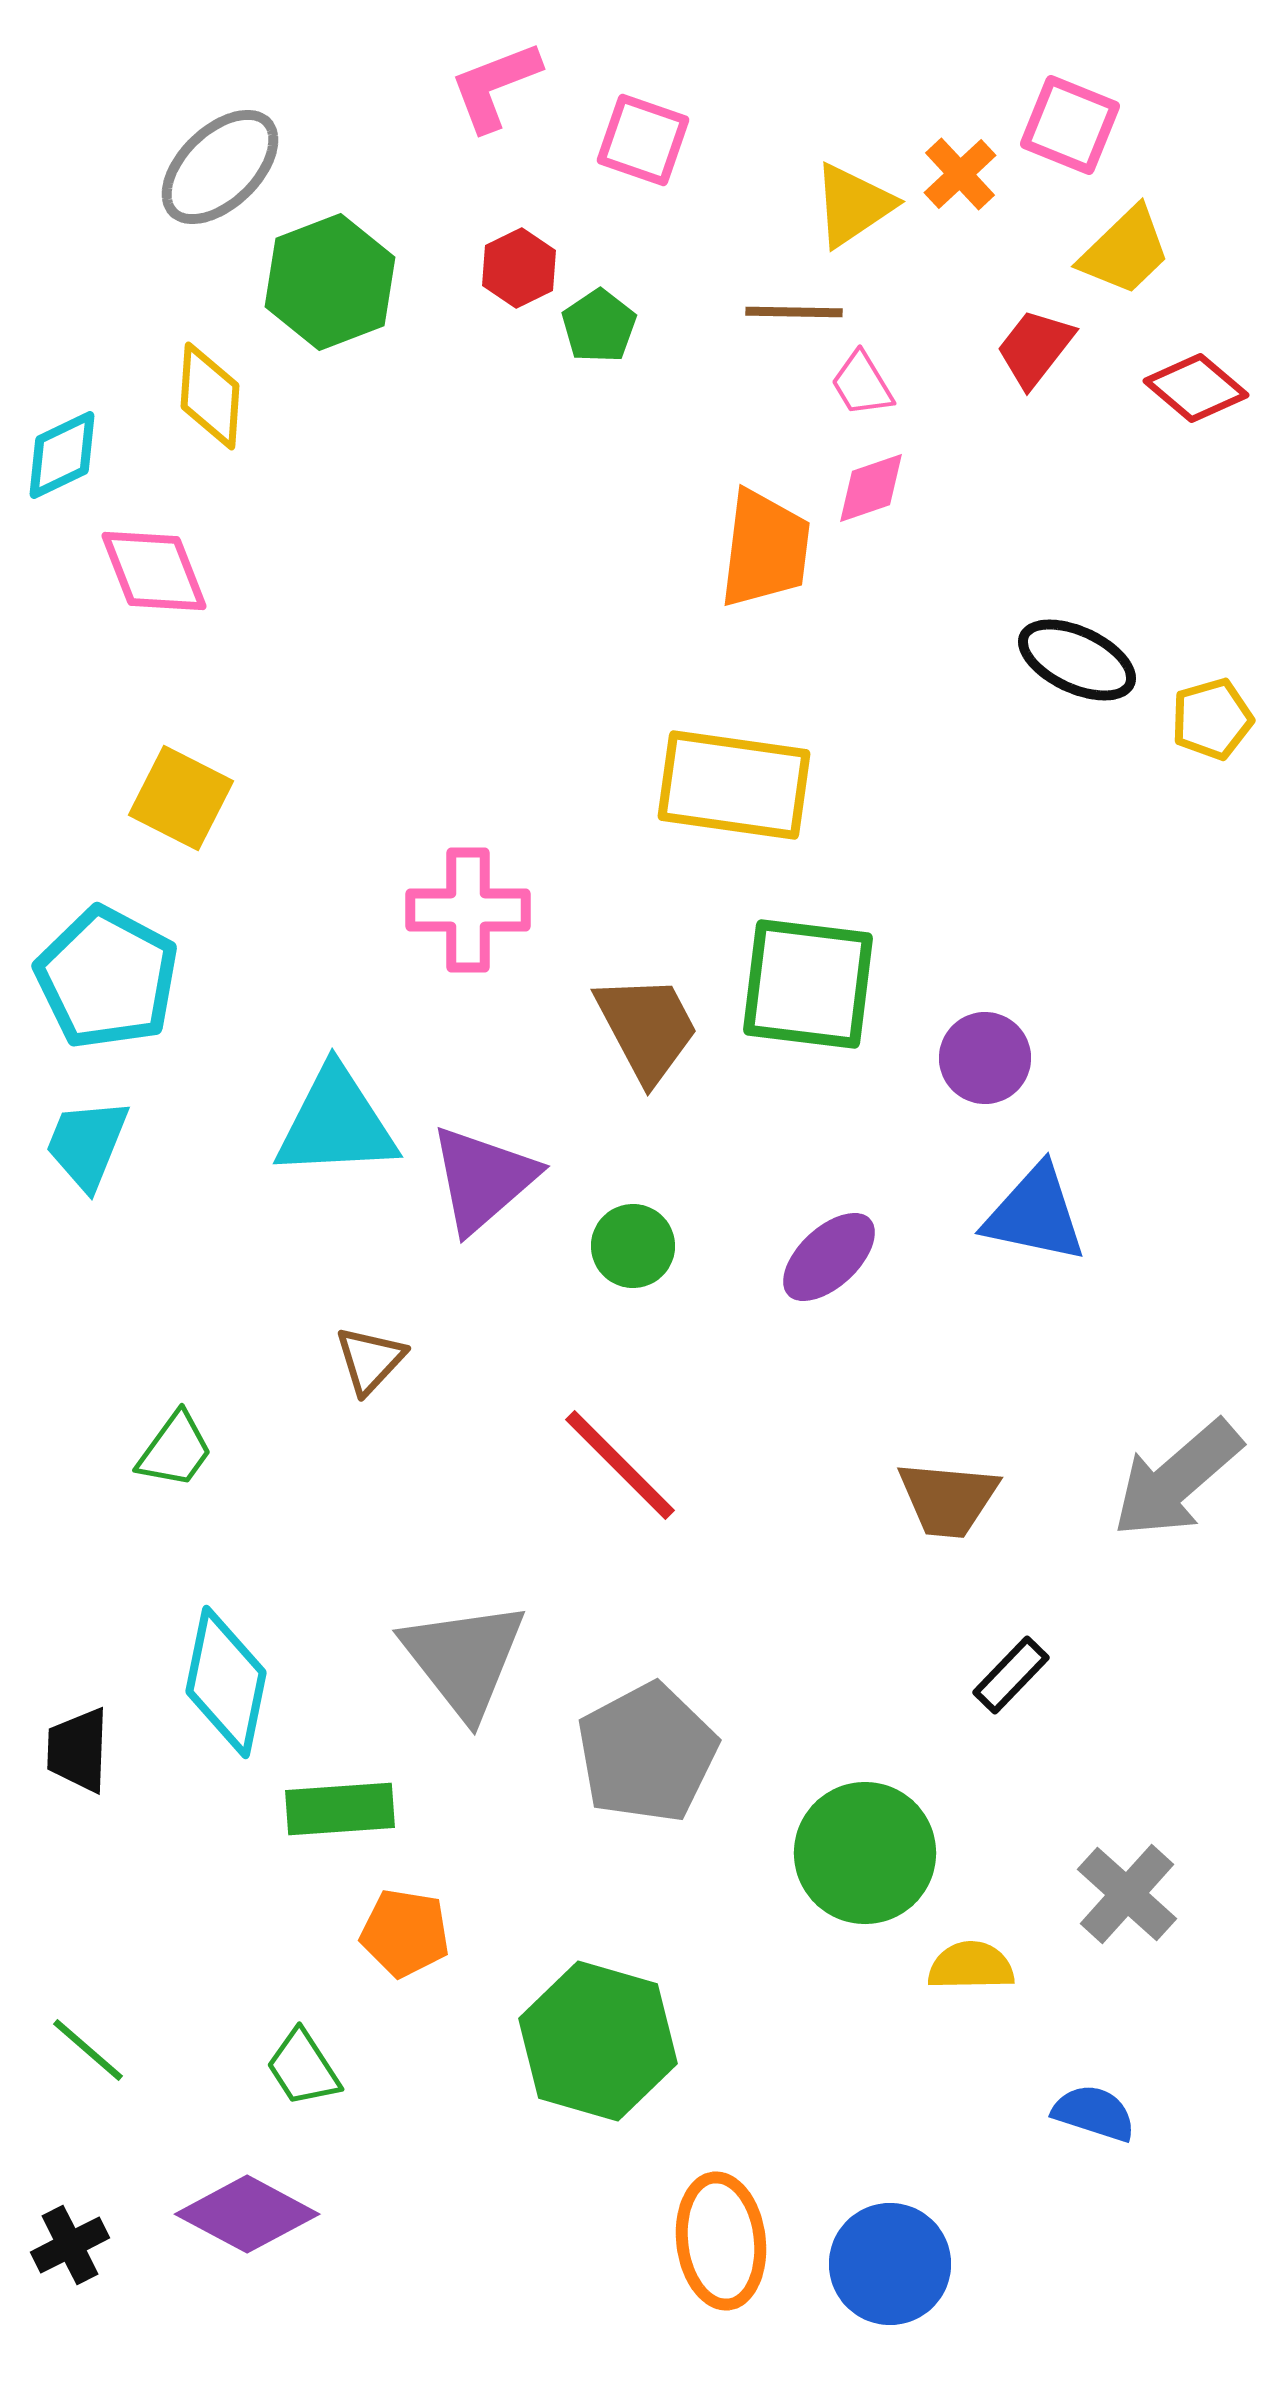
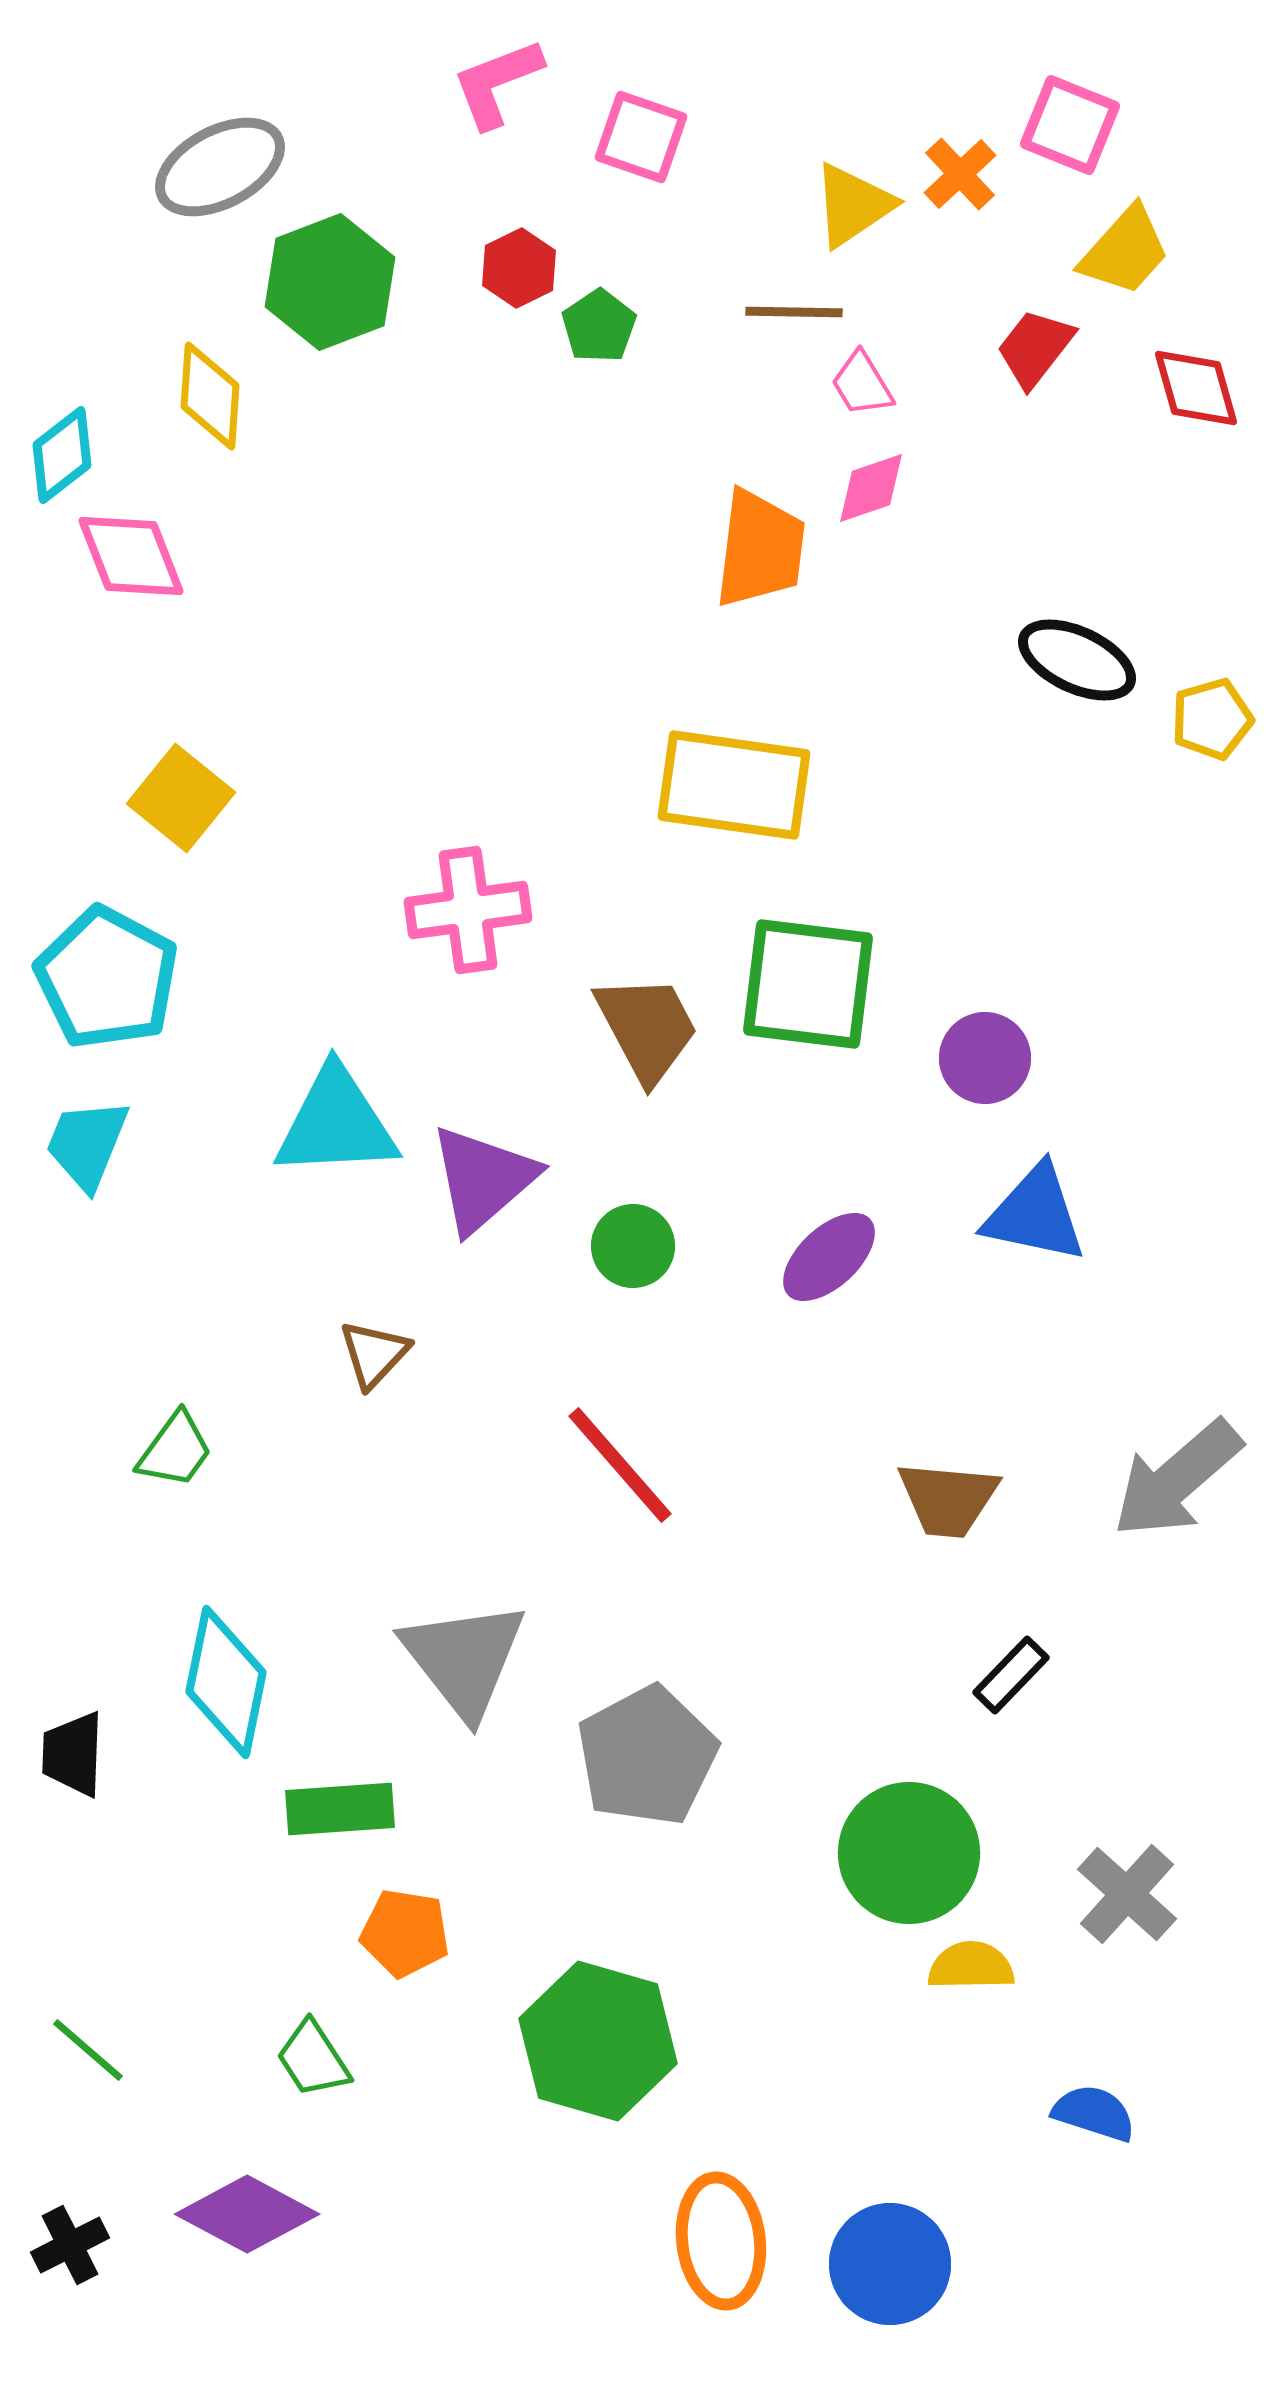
pink L-shape at (495, 86): moved 2 px right, 3 px up
pink square at (643, 140): moved 2 px left, 3 px up
gray ellipse at (220, 167): rotated 16 degrees clockwise
yellow trapezoid at (1125, 251): rotated 4 degrees counterclockwise
red diamond at (1196, 388): rotated 34 degrees clockwise
cyan diamond at (62, 455): rotated 12 degrees counterclockwise
orange trapezoid at (765, 549): moved 5 px left
pink diamond at (154, 571): moved 23 px left, 15 px up
yellow square at (181, 798): rotated 12 degrees clockwise
pink cross at (468, 910): rotated 8 degrees counterclockwise
brown triangle at (370, 1360): moved 4 px right, 6 px up
red line at (620, 1465): rotated 4 degrees clockwise
black trapezoid at (78, 1750): moved 5 px left, 4 px down
gray pentagon at (647, 1753): moved 3 px down
green circle at (865, 1853): moved 44 px right
green trapezoid at (303, 2068): moved 10 px right, 9 px up
